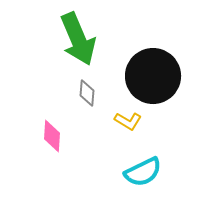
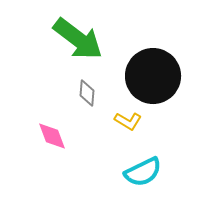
green arrow: rotated 30 degrees counterclockwise
pink diamond: rotated 24 degrees counterclockwise
